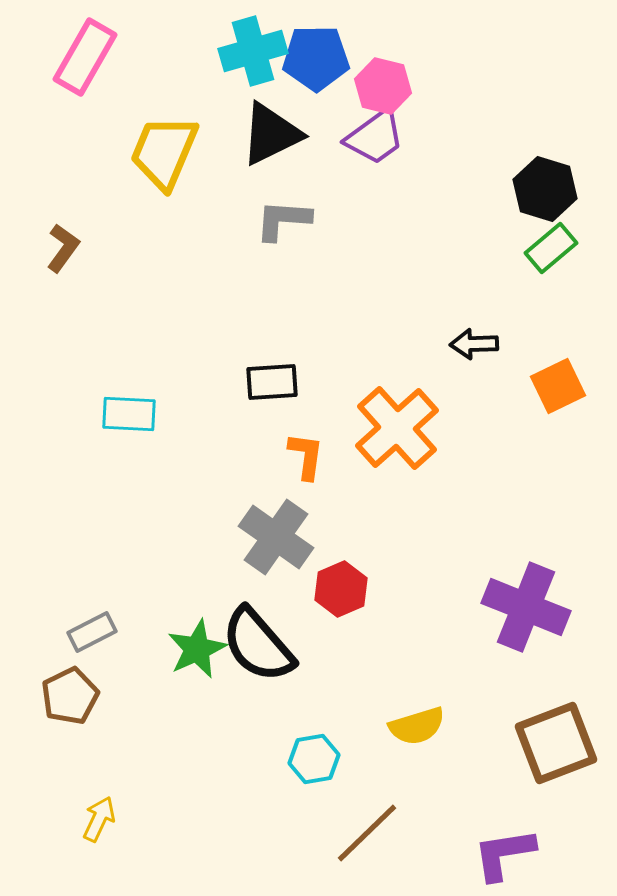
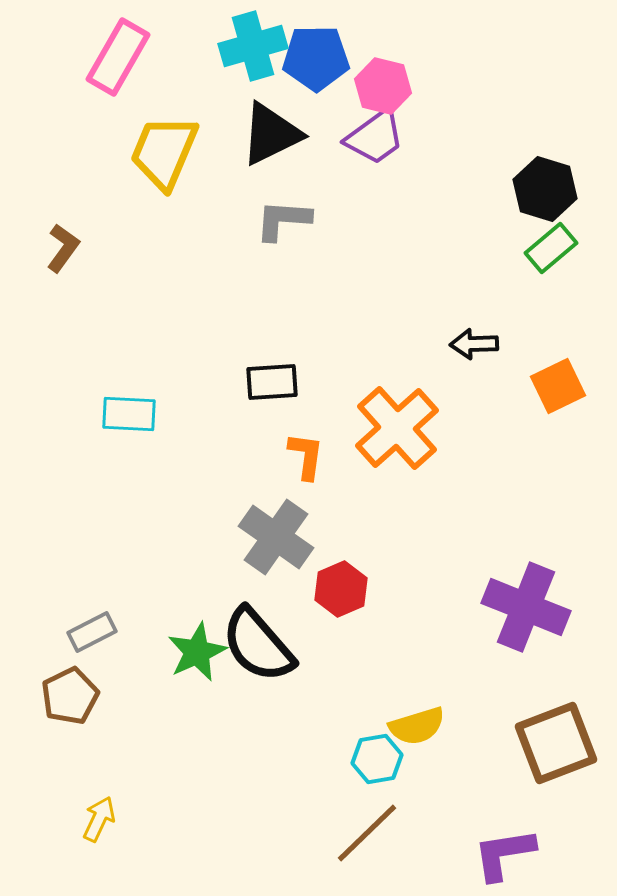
cyan cross: moved 5 px up
pink rectangle: moved 33 px right
green star: moved 3 px down
cyan hexagon: moved 63 px right
